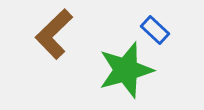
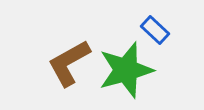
brown L-shape: moved 15 px right, 29 px down; rotated 15 degrees clockwise
